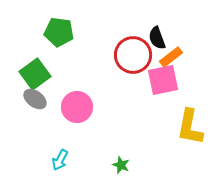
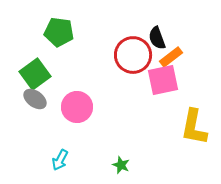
yellow L-shape: moved 4 px right
